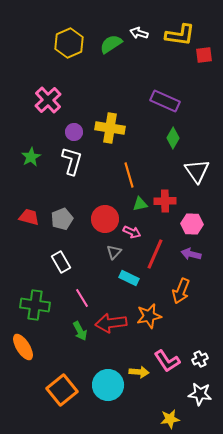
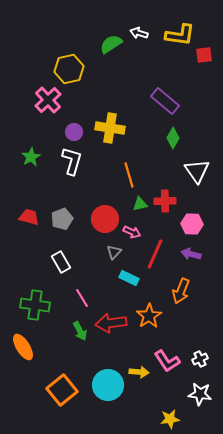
yellow hexagon: moved 26 px down; rotated 12 degrees clockwise
purple rectangle: rotated 16 degrees clockwise
orange star: rotated 20 degrees counterclockwise
